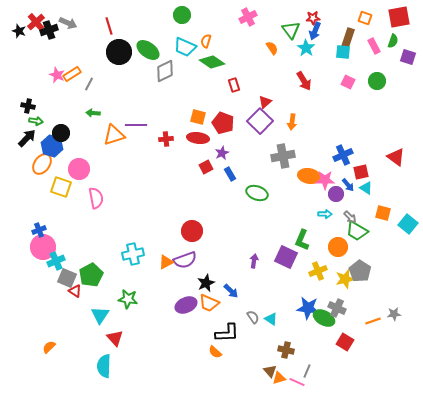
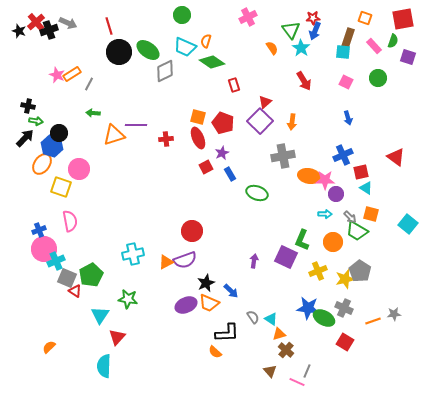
red square at (399, 17): moved 4 px right, 2 px down
pink rectangle at (374, 46): rotated 14 degrees counterclockwise
cyan star at (306, 48): moved 5 px left
green circle at (377, 81): moved 1 px right, 3 px up
pink square at (348, 82): moved 2 px left
black circle at (61, 133): moved 2 px left
black arrow at (27, 138): moved 2 px left
red ellipse at (198, 138): rotated 60 degrees clockwise
blue arrow at (348, 185): moved 67 px up; rotated 24 degrees clockwise
pink semicircle at (96, 198): moved 26 px left, 23 px down
orange square at (383, 213): moved 12 px left, 1 px down
pink circle at (43, 247): moved 1 px right, 2 px down
orange circle at (338, 247): moved 5 px left, 5 px up
gray cross at (337, 308): moved 7 px right
red triangle at (115, 338): moved 2 px right, 1 px up; rotated 24 degrees clockwise
brown cross at (286, 350): rotated 28 degrees clockwise
orange triangle at (279, 378): moved 44 px up
